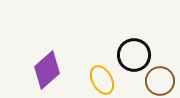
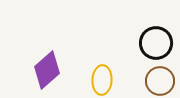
black circle: moved 22 px right, 12 px up
yellow ellipse: rotated 32 degrees clockwise
